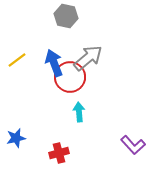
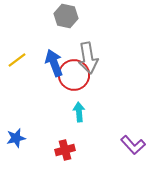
gray arrow: rotated 120 degrees clockwise
red circle: moved 4 px right, 2 px up
red cross: moved 6 px right, 3 px up
